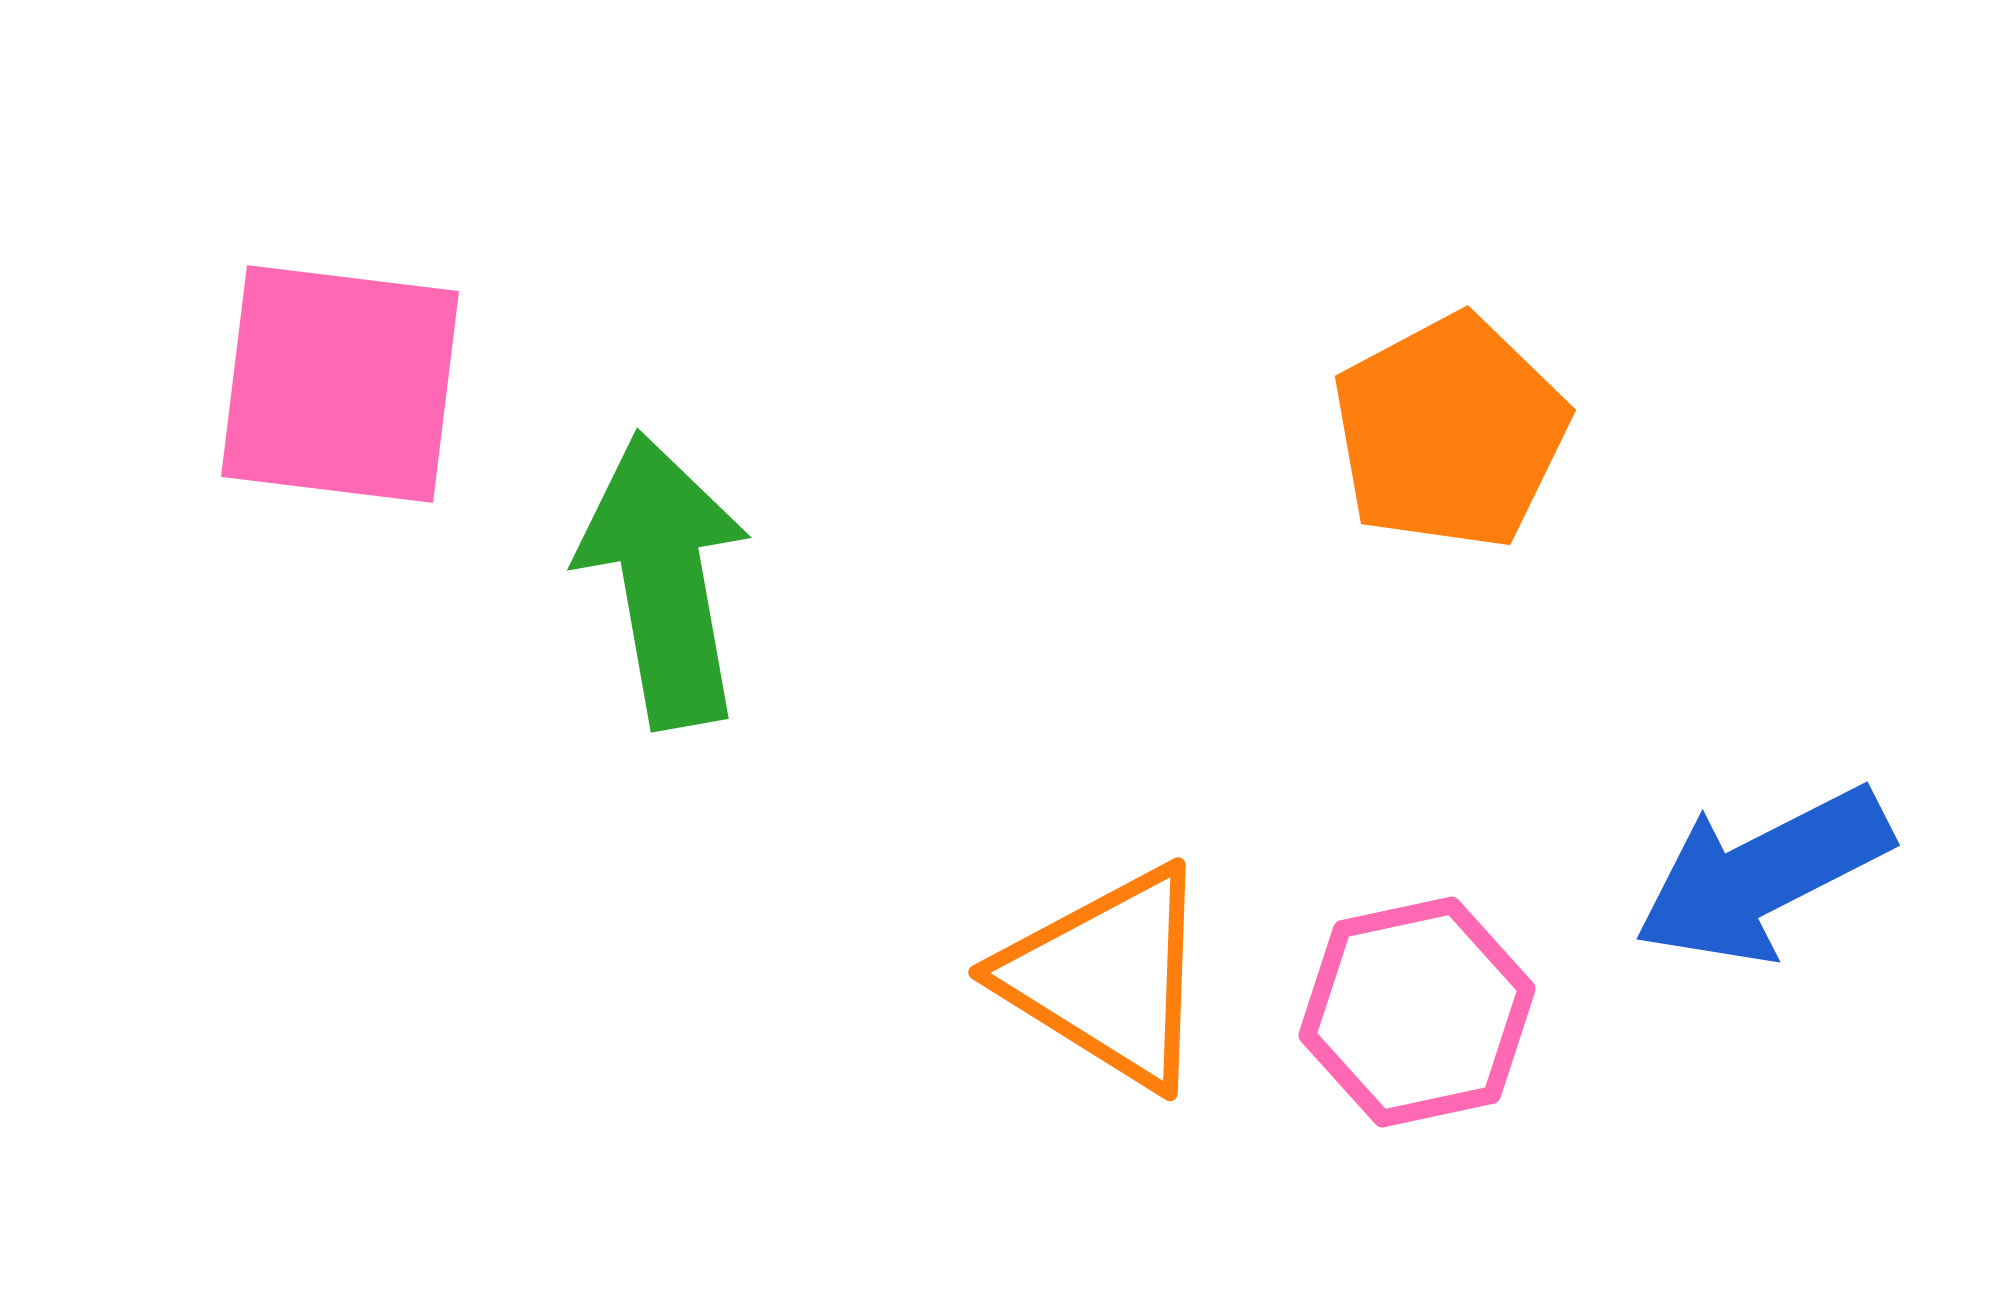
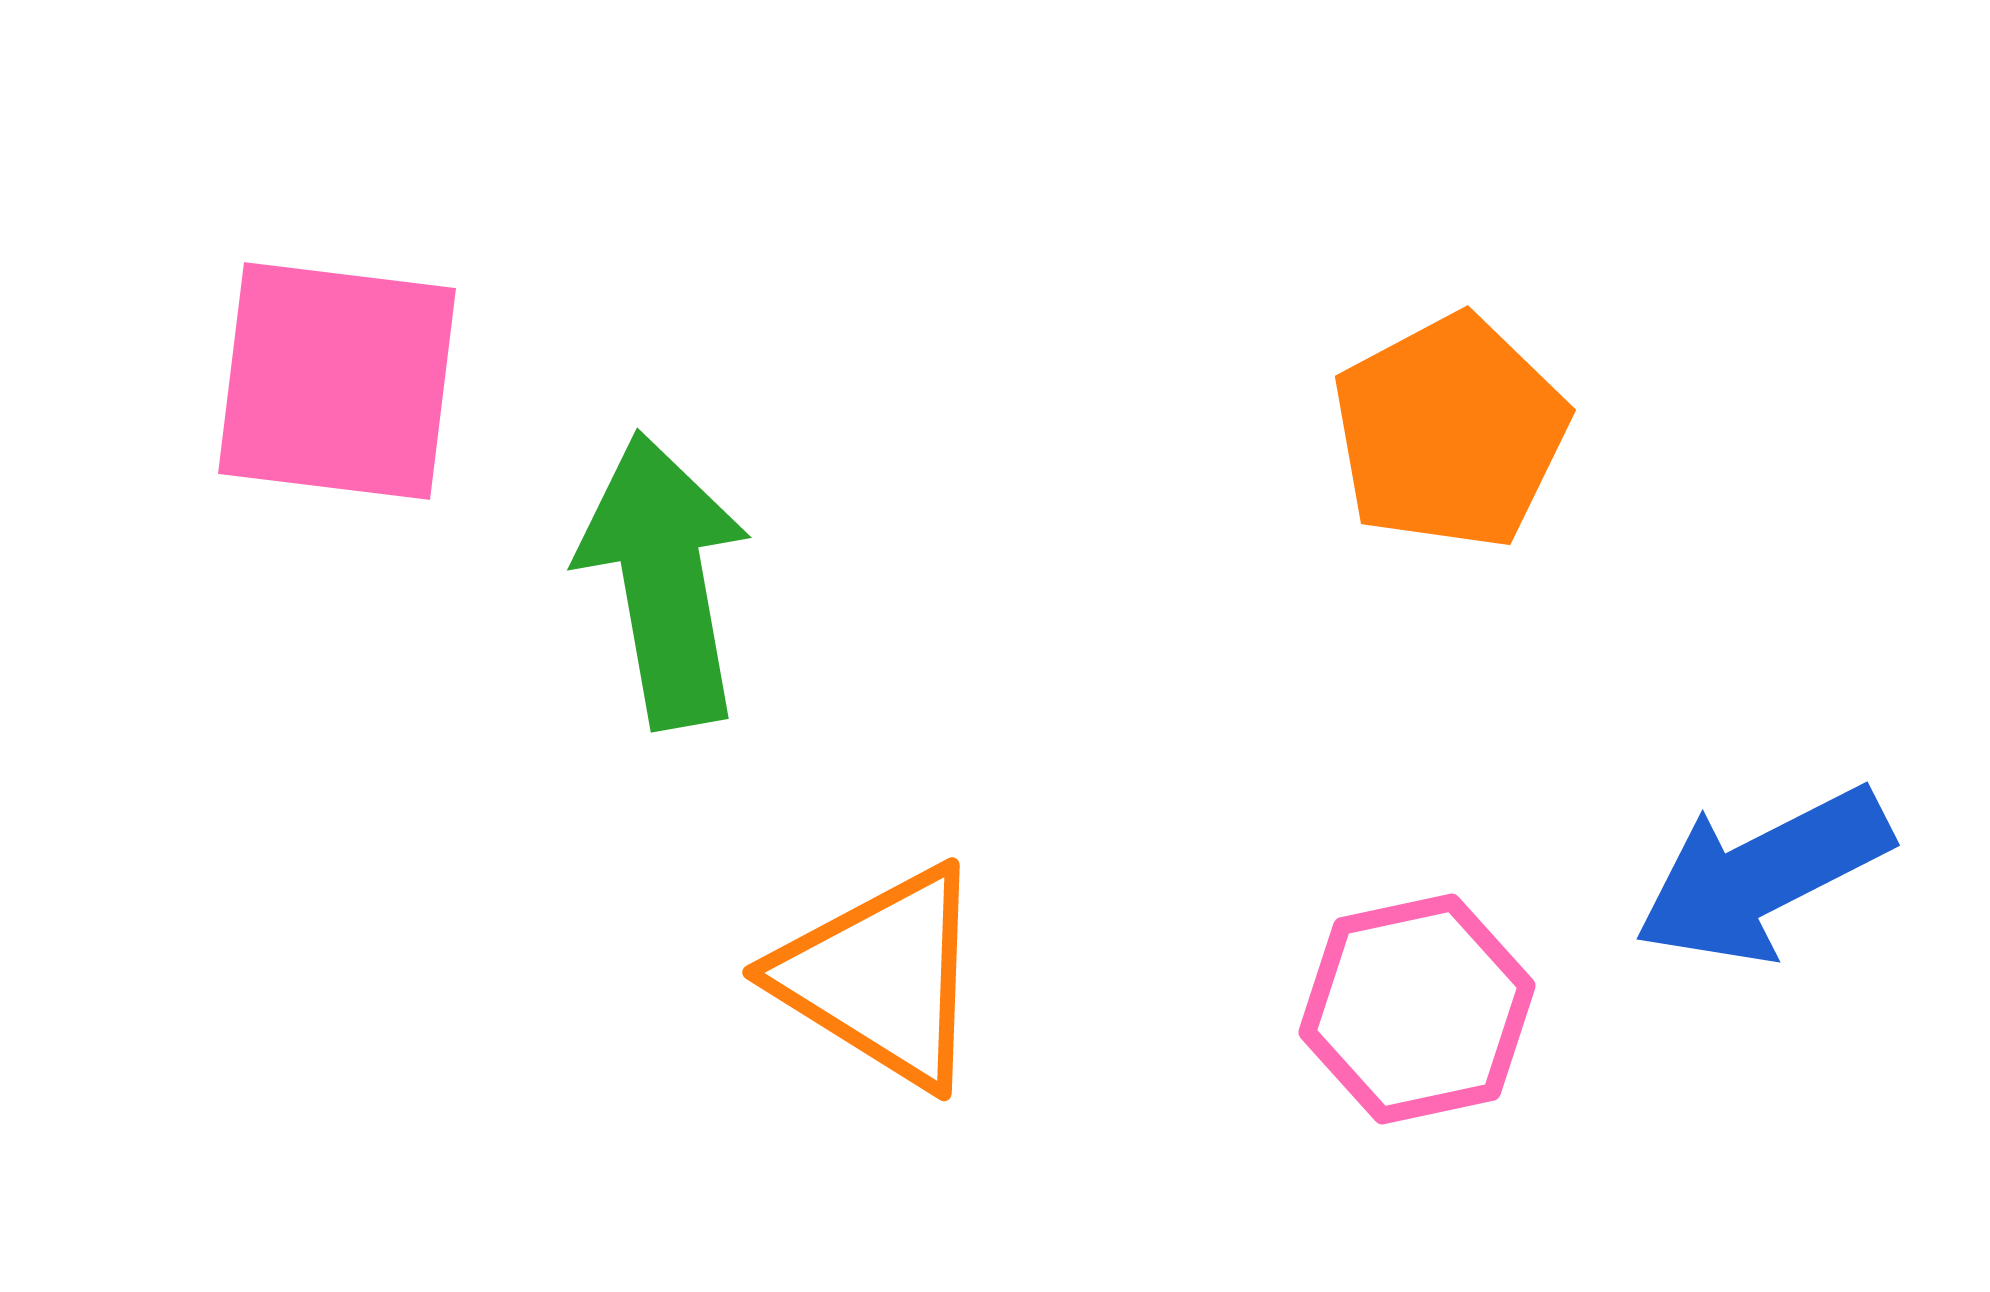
pink square: moved 3 px left, 3 px up
orange triangle: moved 226 px left
pink hexagon: moved 3 px up
